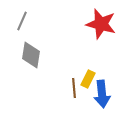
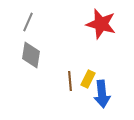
gray line: moved 6 px right, 1 px down
brown line: moved 4 px left, 7 px up
